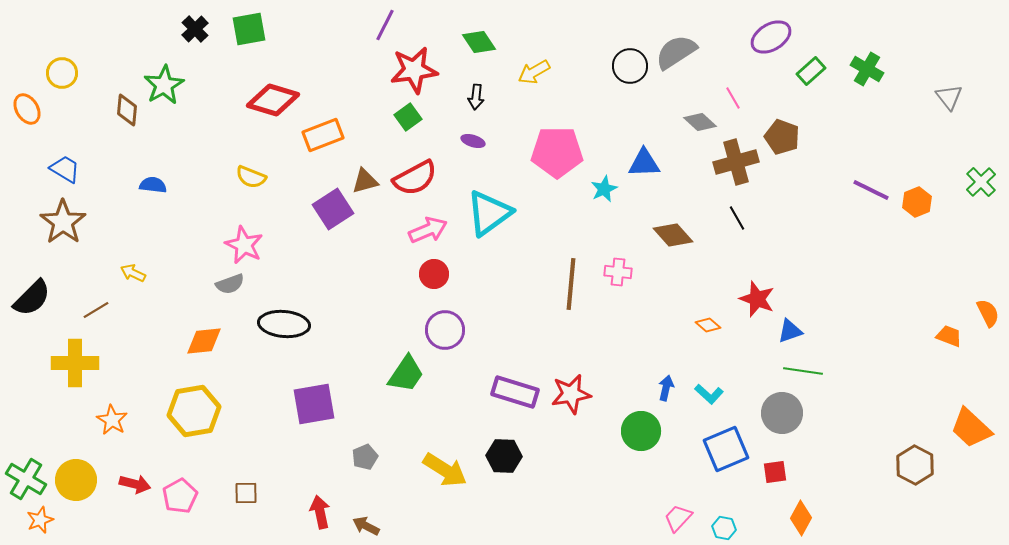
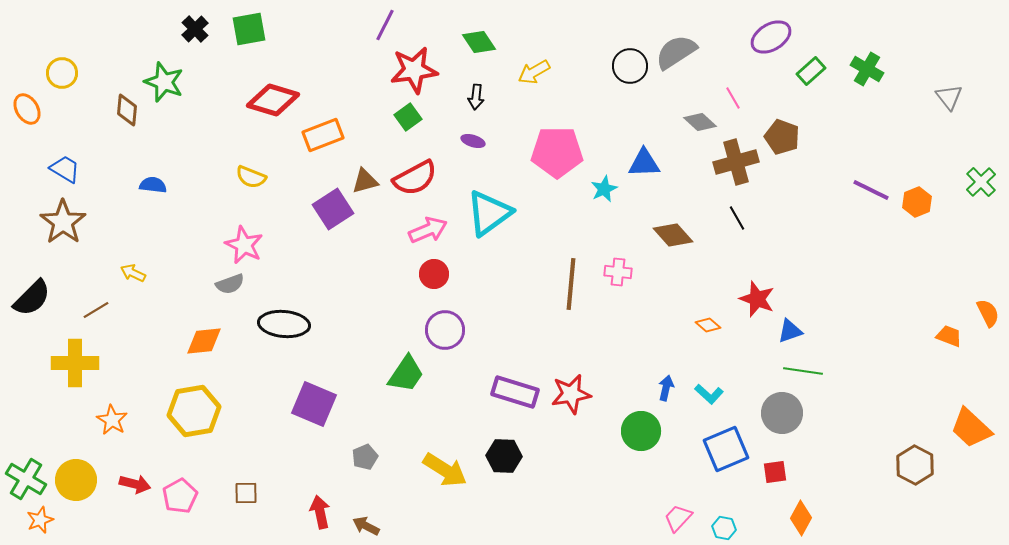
green star at (164, 85): moved 3 px up; rotated 21 degrees counterclockwise
purple square at (314, 404): rotated 33 degrees clockwise
